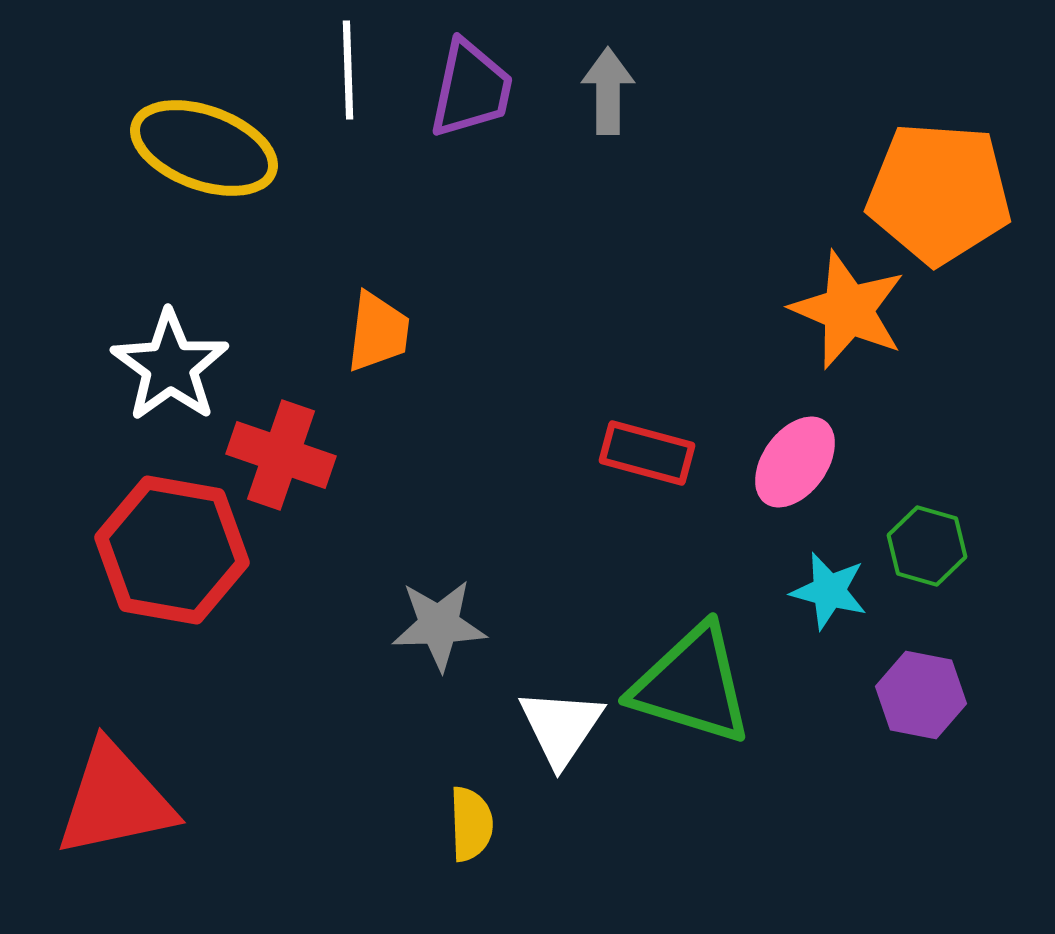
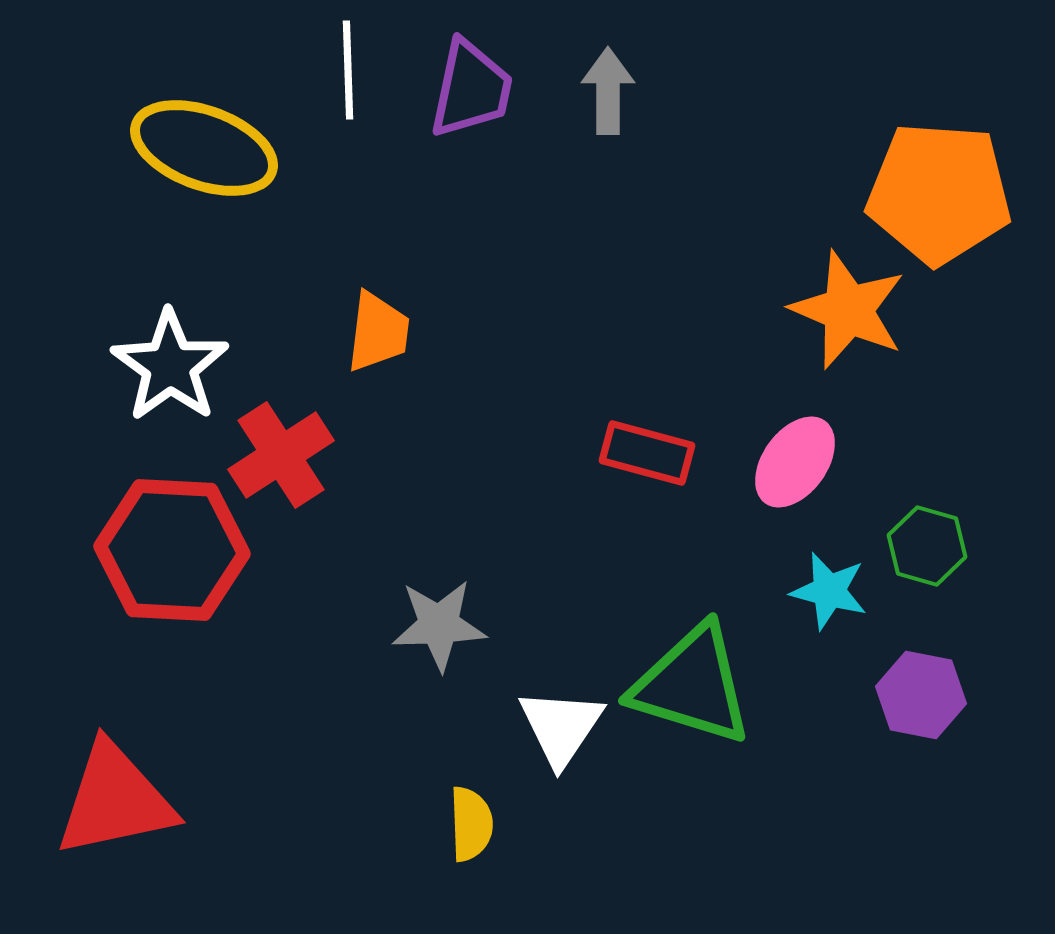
red cross: rotated 38 degrees clockwise
red hexagon: rotated 7 degrees counterclockwise
